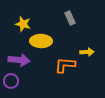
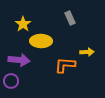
yellow star: rotated 21 degrees clockwise
